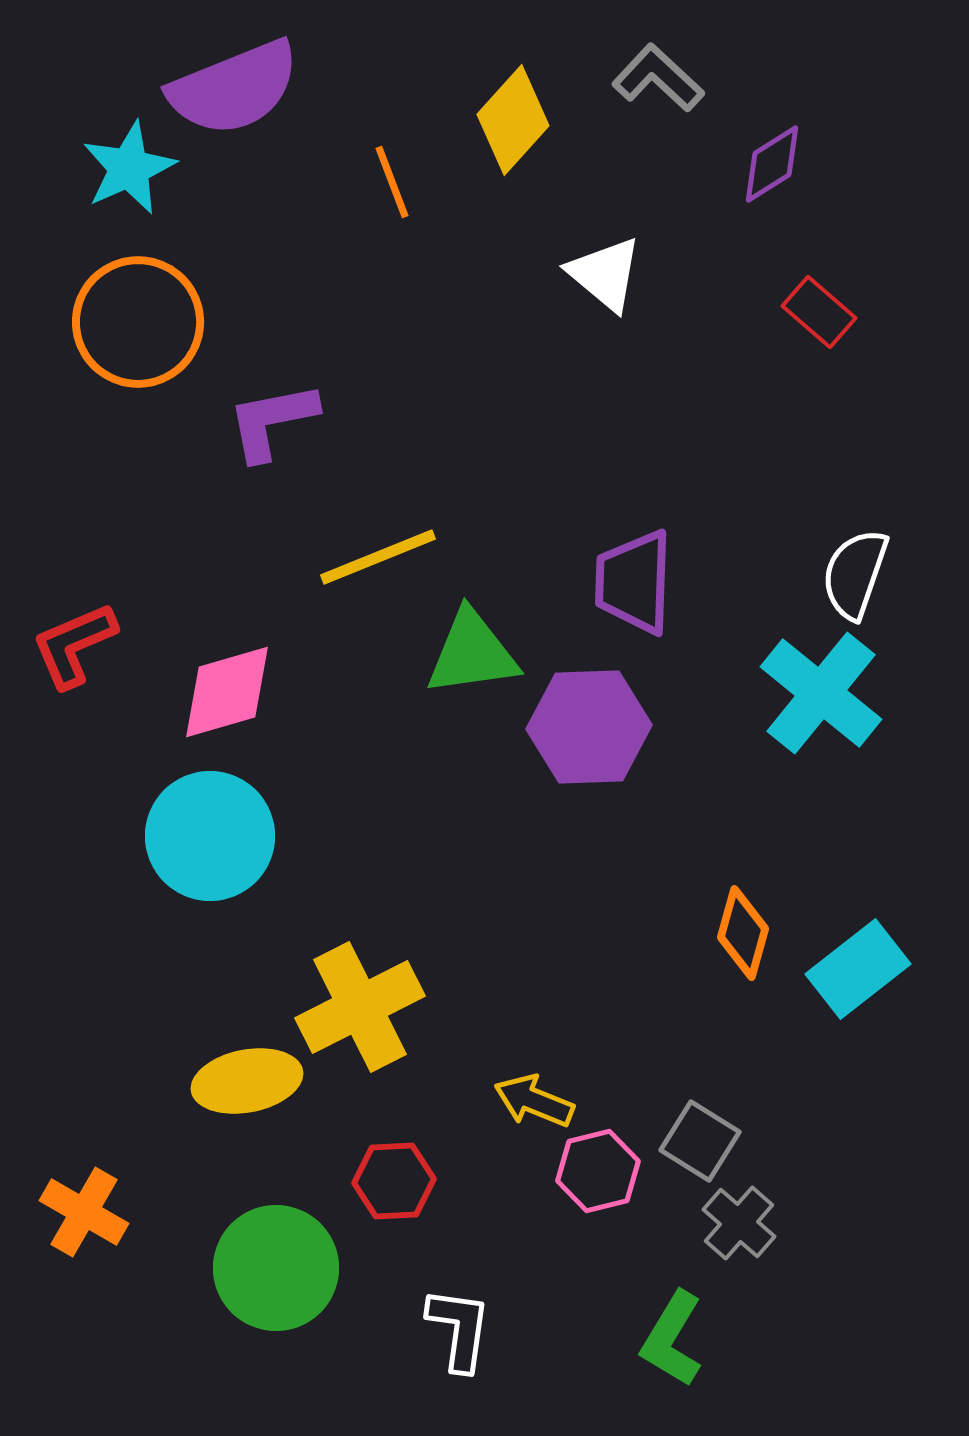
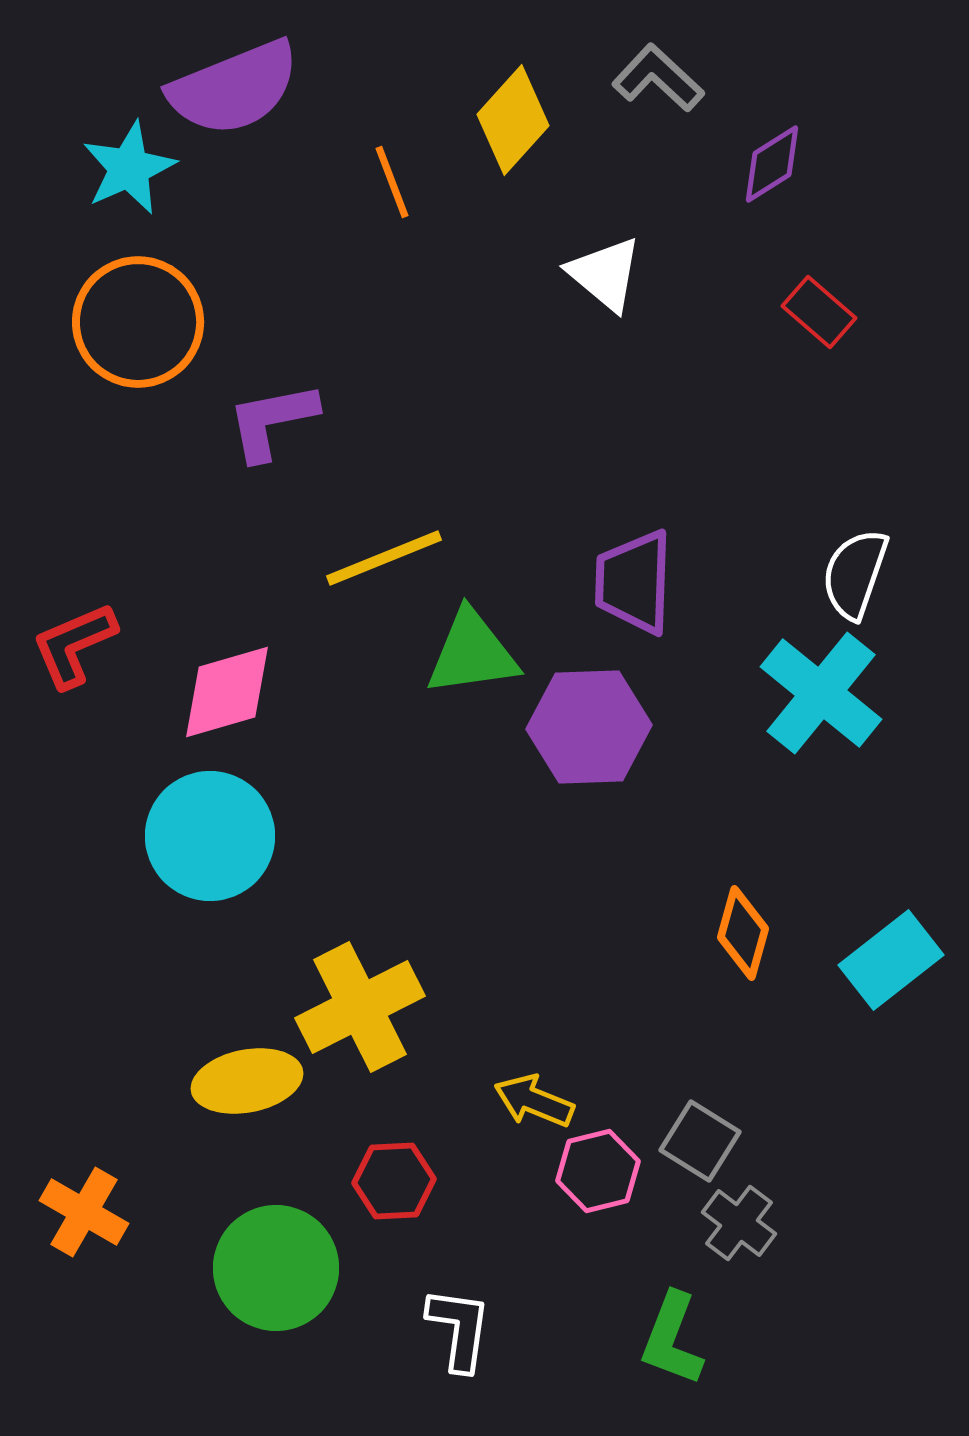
yellow line: moved 6 px right, 1 px down
cyan rectangle: moved 33 px right, 9 px up
gray cross: rotated 4 degrees counterclockwise
green L-shape: rotated 10 degrees counterclockwise
